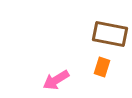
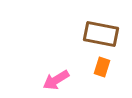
brown rectangle: moved 9 px left
